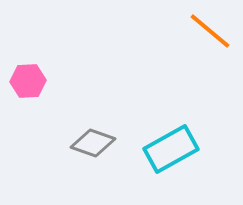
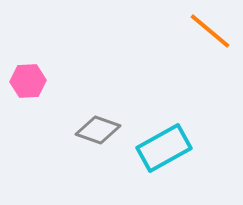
gray diamond: moved 5 px right, 13 px up
cyan rectangle: moved 7 px left, 1 px up
